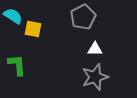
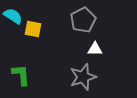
gray pentagon: moved 3 px down
green L-shape: moved 4 px right, 10 px down
gray star: moved 12 px left
